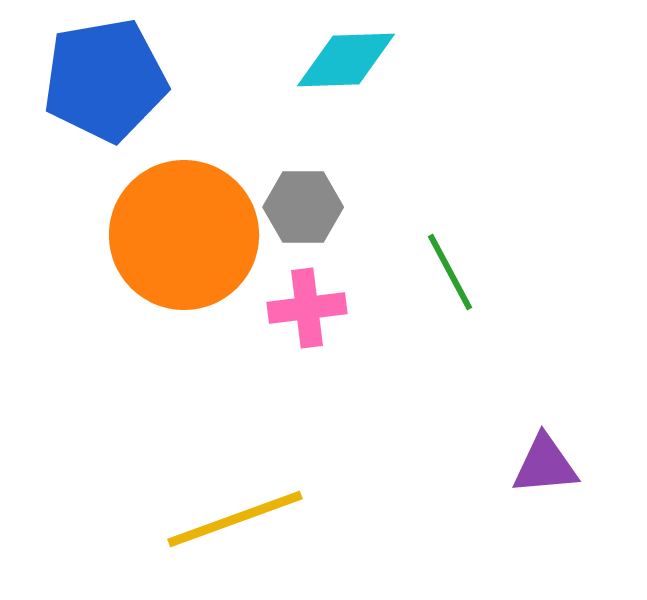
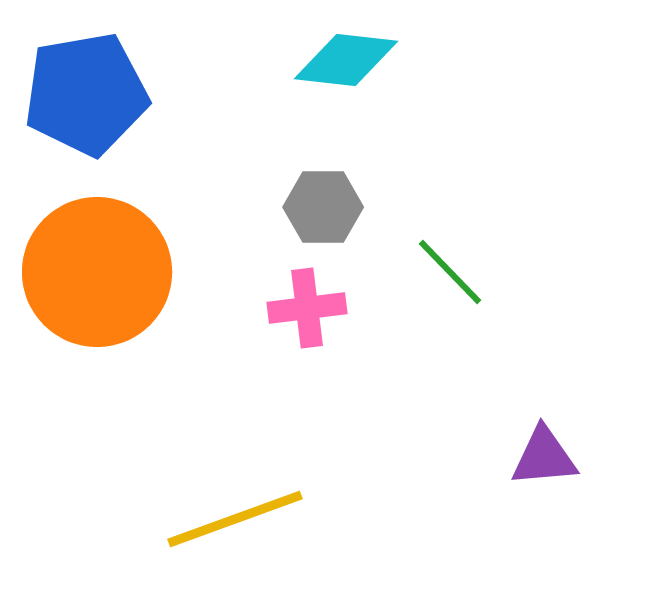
cyan diamond: rotated 8 degrees clockwise
blue pentagon: moved 19 px left, 14 px down
gray hexagon: moved 20 px right
orange circle: moved 87 px left, 37 px down
green line: rotated 16 degrees counterclockwise
purple triangle: moved 1 px left, 8 px up
